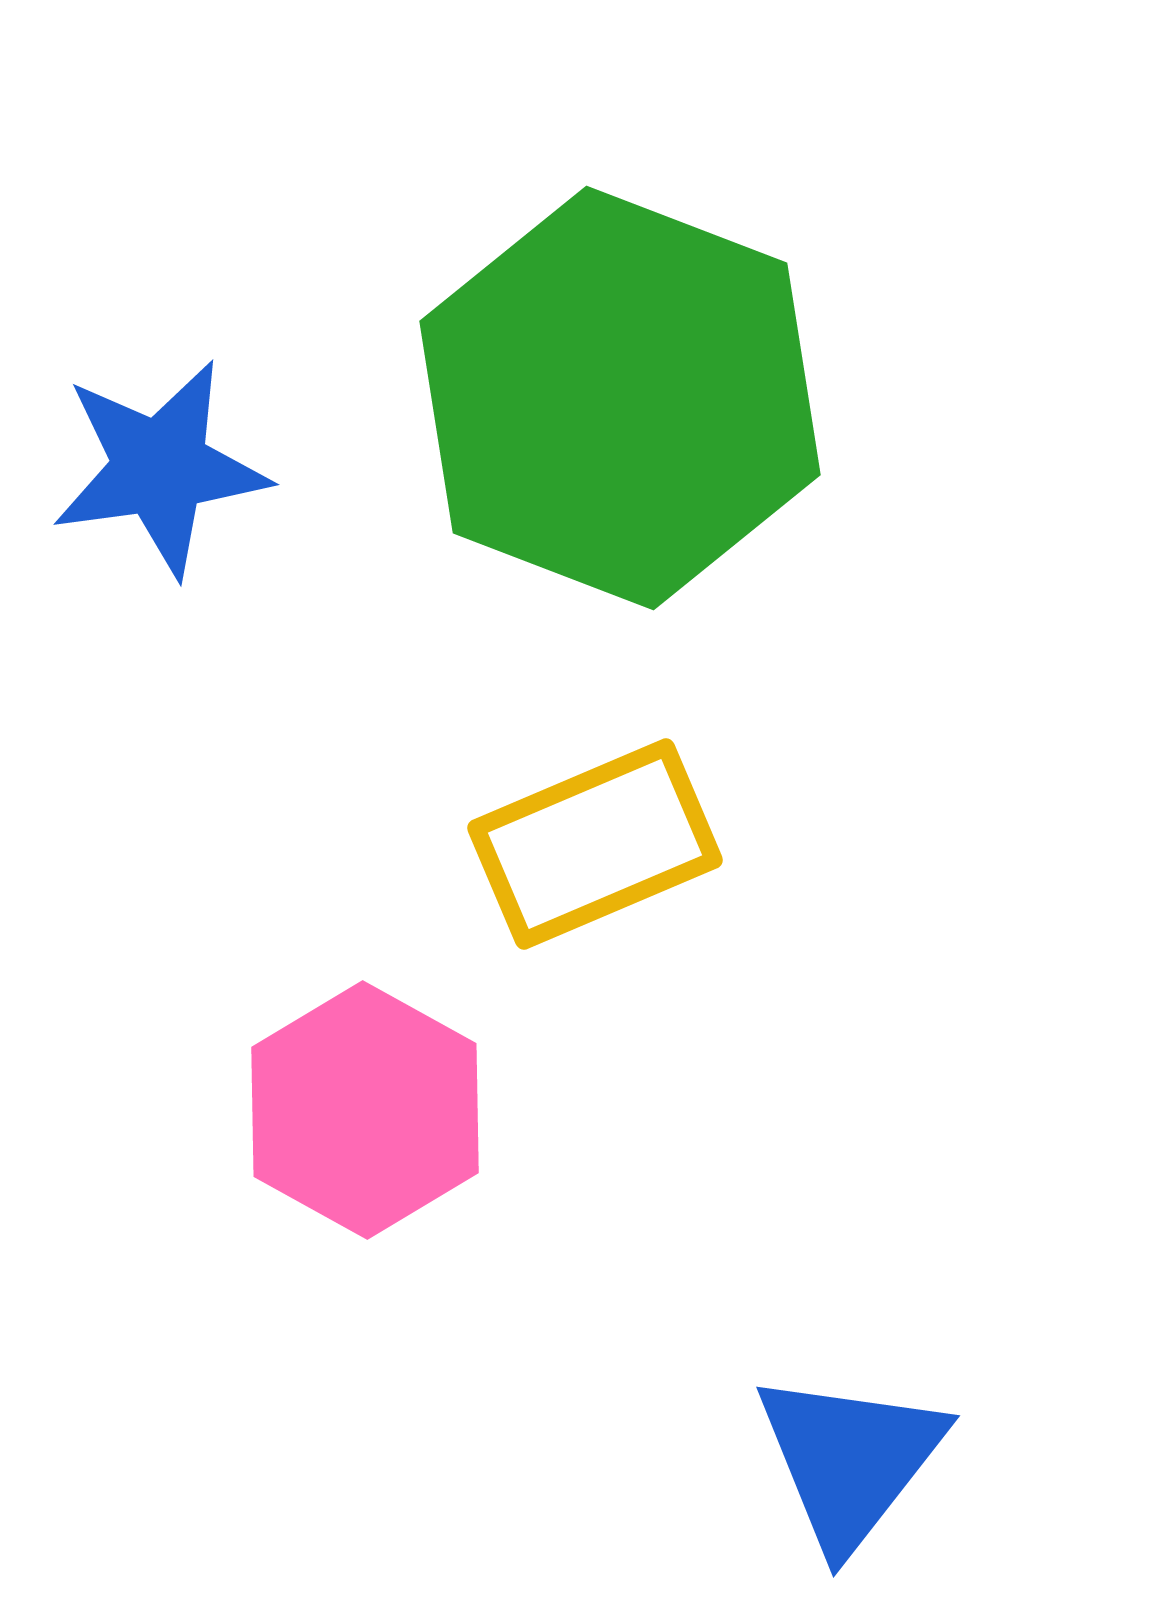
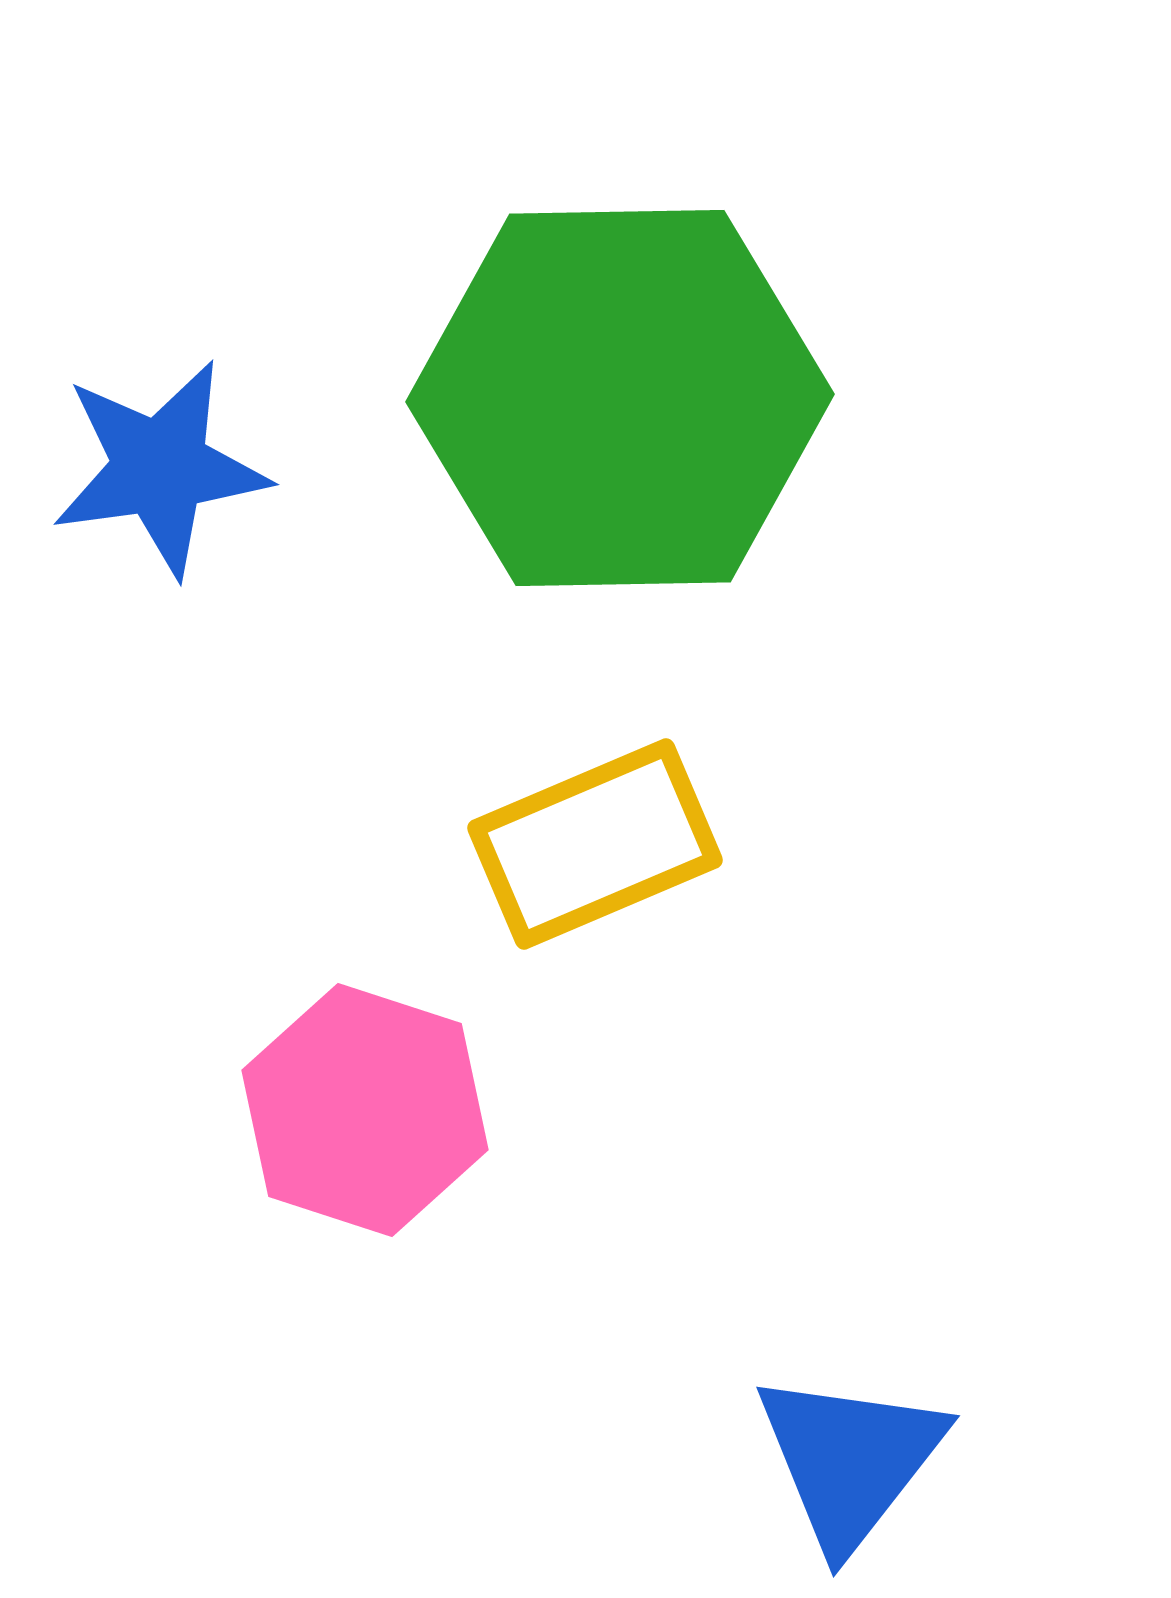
green hexagon: rotated 22 degrees counterclockwise
pink hexagon: rotated 11 degrees counterclockwise
